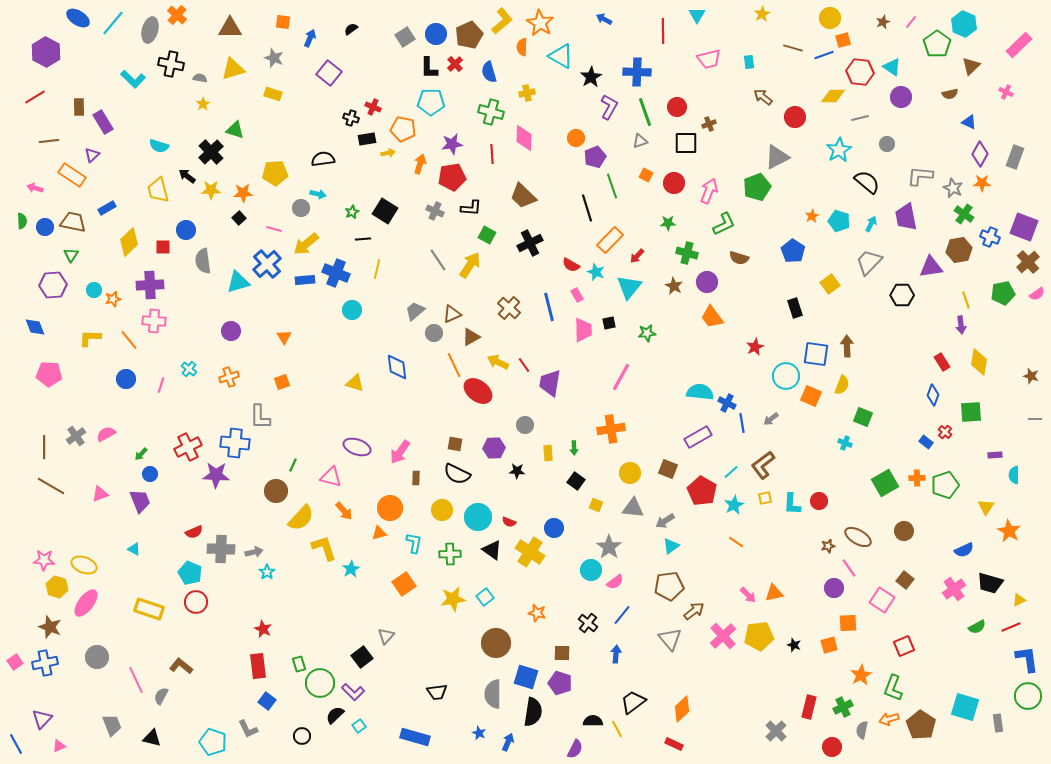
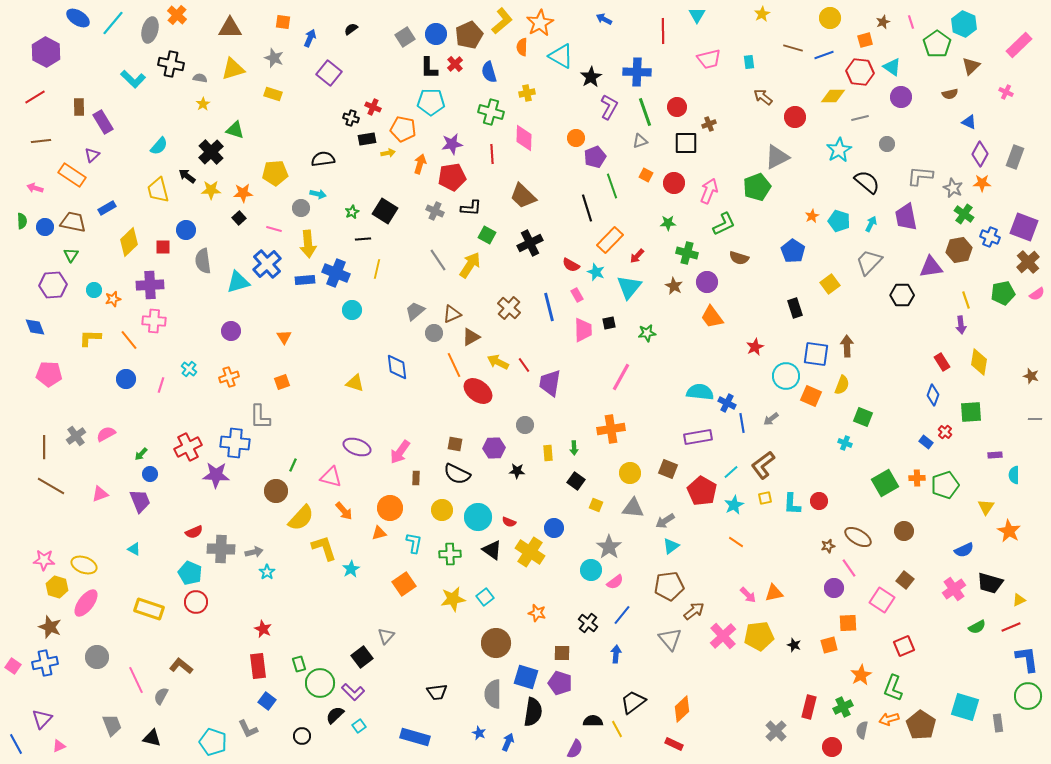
pink line at (911, 22): rotated 56 degrees counterclockwise
orange star at (540, 23): rotated 12 degrees clockwise
orange square at (843, 40): moved 22 px right
brown line at (49, 141): moved 8 px left
cyan semicircle at (159, 146): rotated 66 degrees counterclockwise
yellow arrow at (306, 244): moved 2 px right; rotated 56 degrees counterclockwise
purple rectangle at (698, 437): rotated 20 degrees clockwise
pink square at (15, 662): moved 2 px left, 4 px down; rotated 21 degrees counterclockwise
